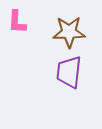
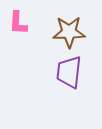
pink L-shape: moved 1 px right, 1 px down
